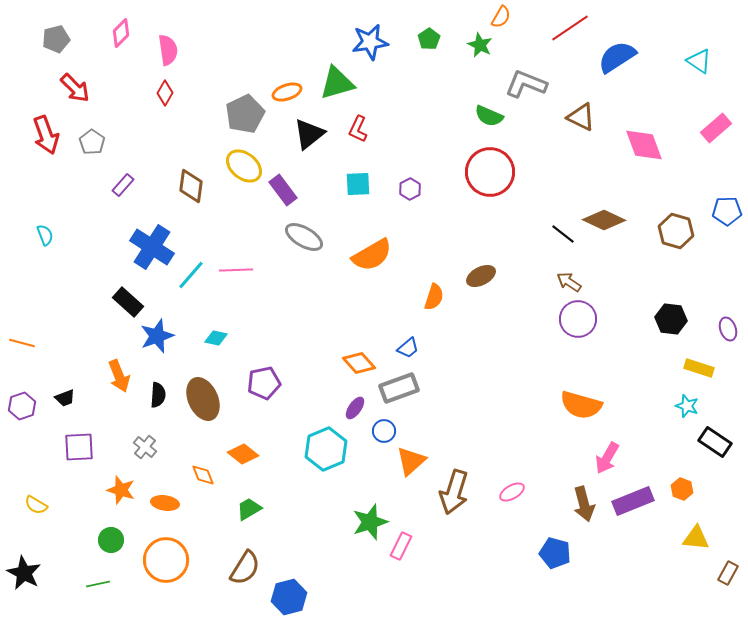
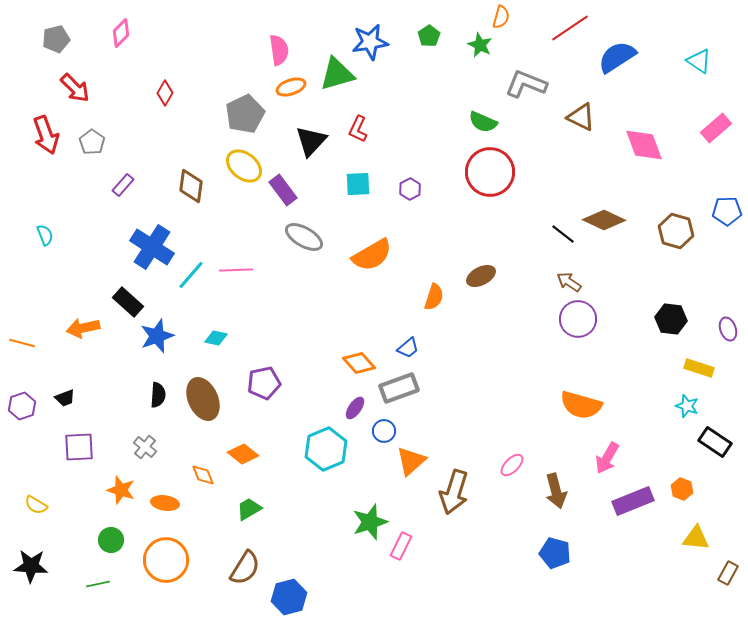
orange semicircle at (501, 17): rotated 15 degrees counterclockwise
green pentagon at (429, 39): moved 3 px up
pink semicircle at (168, 50): moved 111 px right
green triangle at (337, 83): moved 9 px up
orange ellipse at (287, 92): moved 4 px right, 5 px up
green semicircle at (489, 116): moved 6 px left, 6 px down
black triangle at (309, 134): moved 2 px right, 7 px down; rotated 8 degrees counterclockwise
orange arrow at (119, 376): moved 36 px left, 48 px up; rotated 100 degrees clockwise
pink ellipse at (512, 492): moved 27 px up; rotated 15 degrees counterclockwise
brown arrow at (584, 504): moved 28 px left, 13 px up
black star at (24, 573): moved 7 px right, 7 px up; rotated 24 degrees counterclockwise
